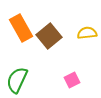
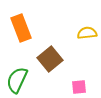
orange rectangle: rotated 8 degrees clockwise
brown square: moved 1 px right, 23 px down
pink square: moved 7 px right, 7 px down; rotated 21 degrees clockwise
